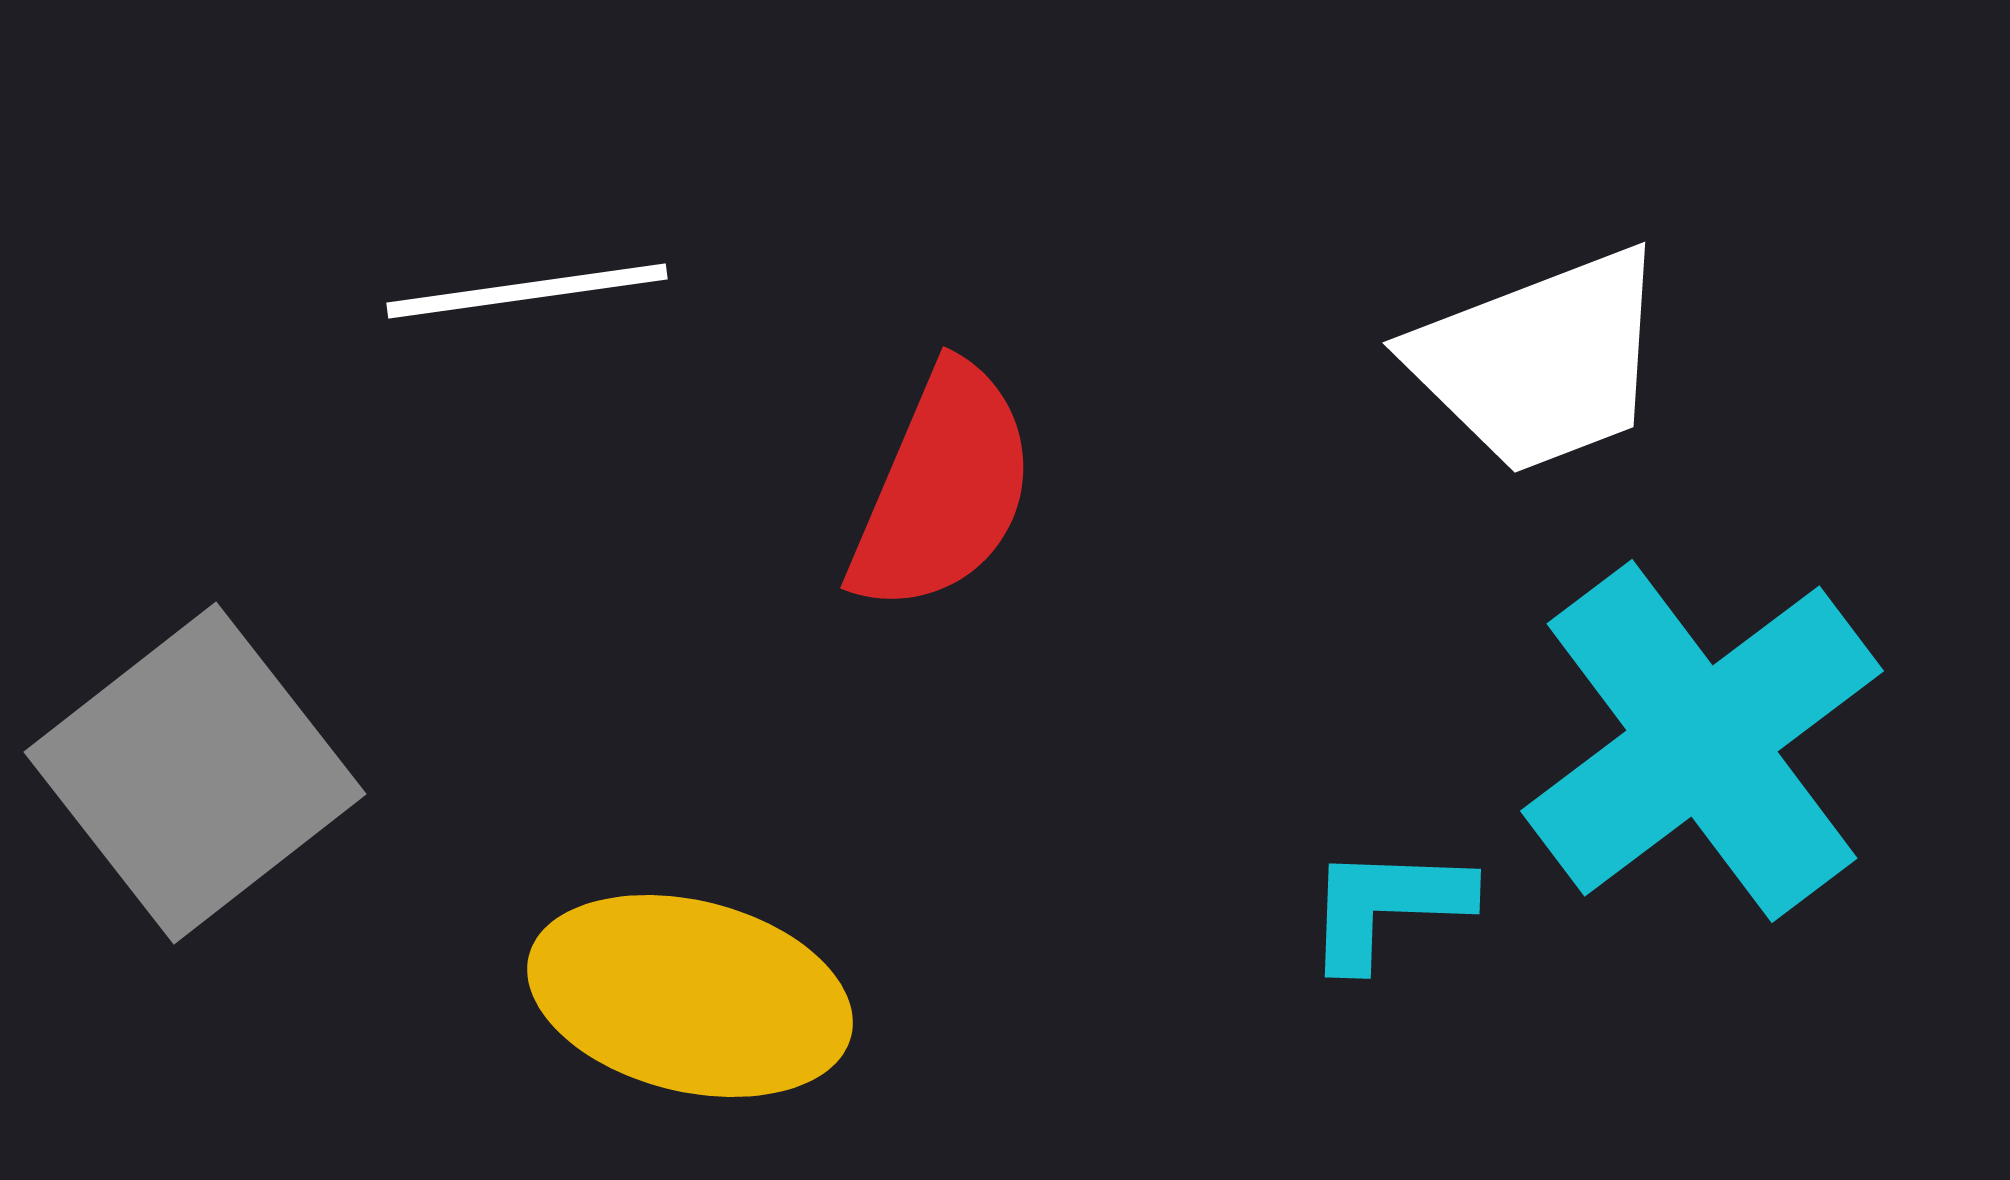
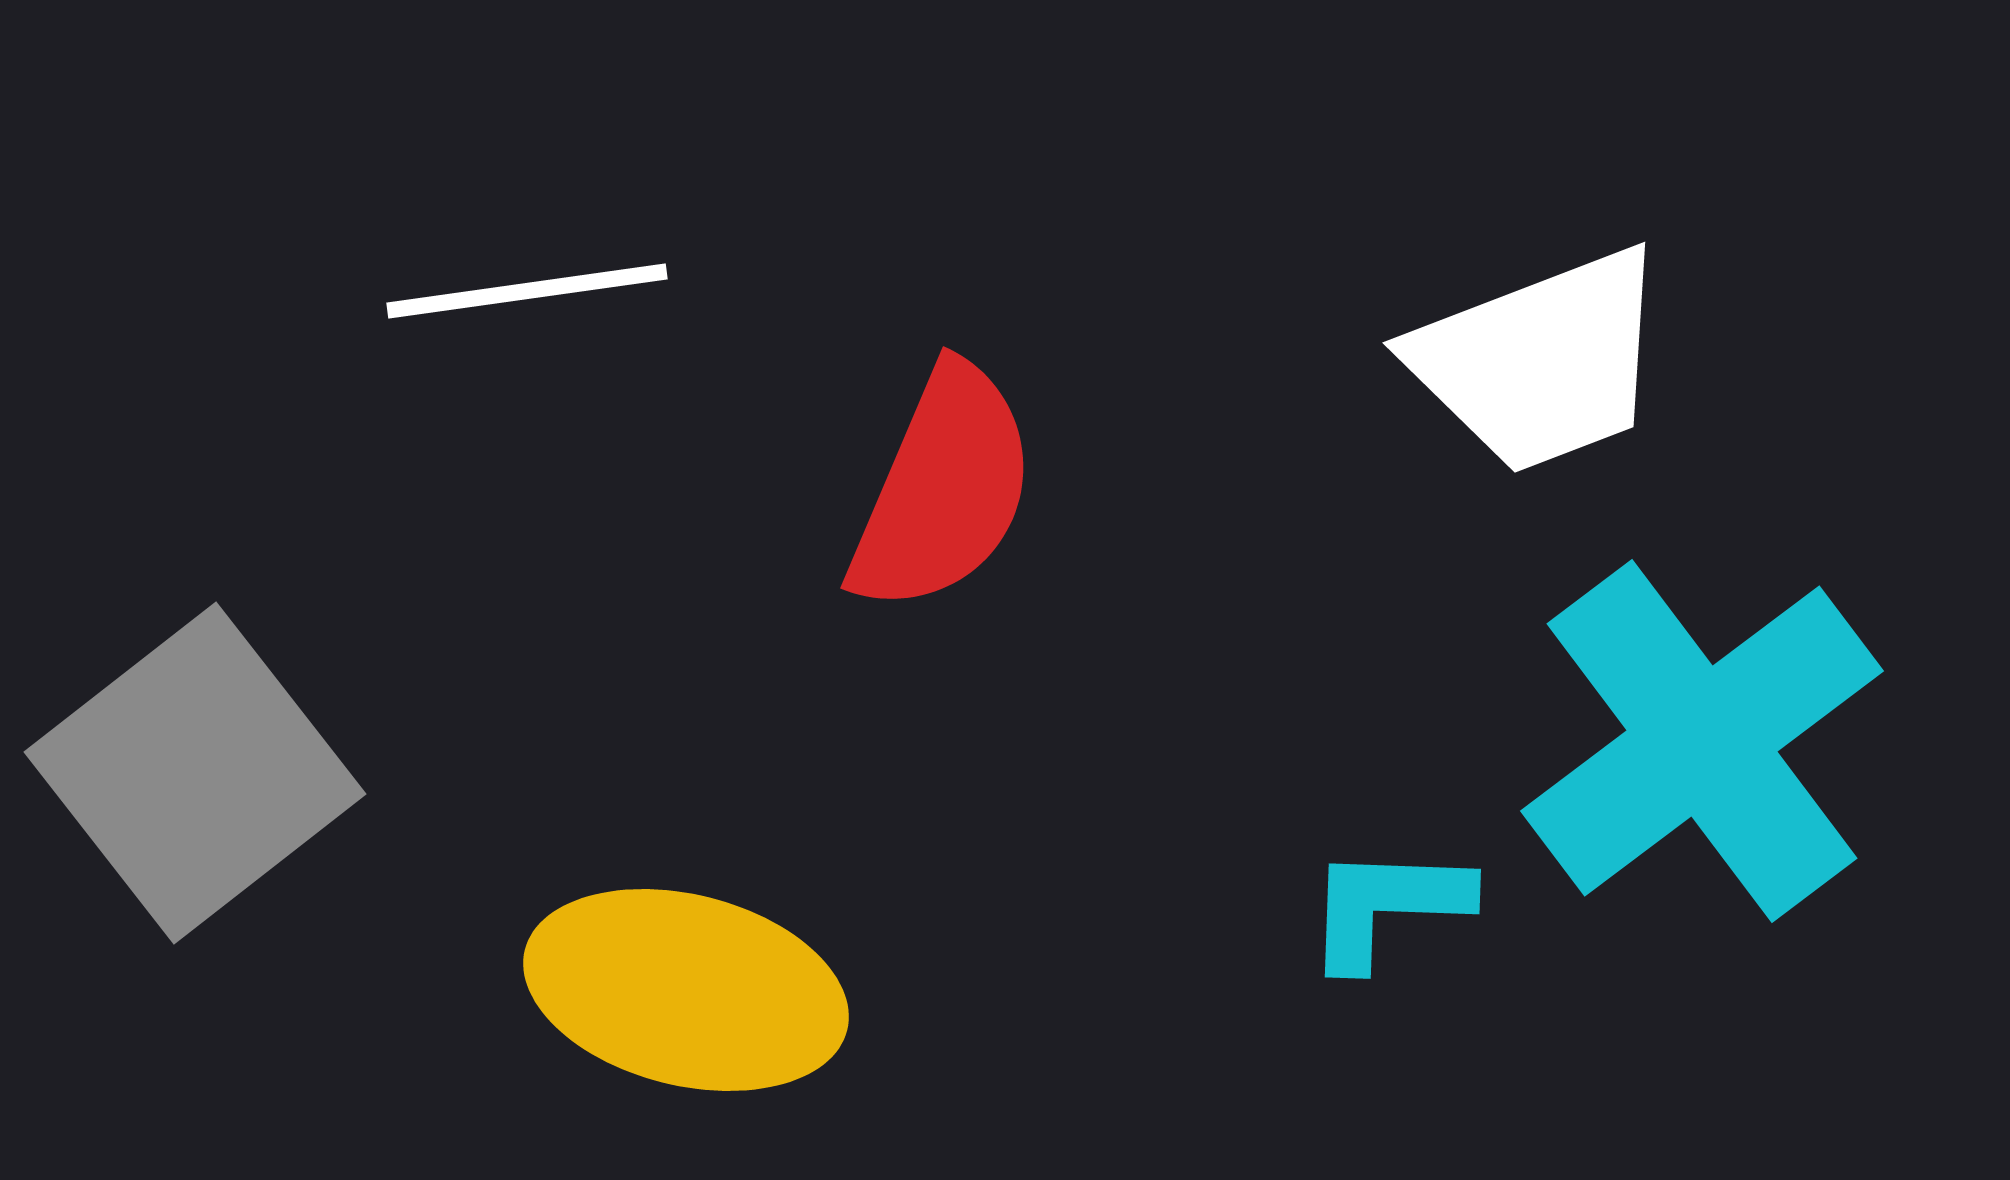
yellow ellipse: moved 4 px left, 6 px up
